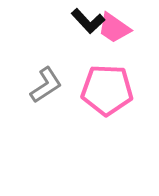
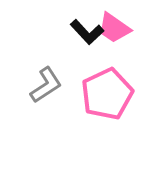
black L-shape: moved 1 px left, 11 px down
pink pentagon: moved 4 px down; rotated 27 degrees counterclockwise
